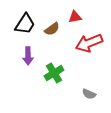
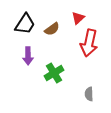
red triangle: moved 3 px right, 1 px down; rotated 32 degrees counterclockwise
red arrow: rotated 56 degrees counterclockwise
gray semicircle: rotated 64 degrees clockwise
